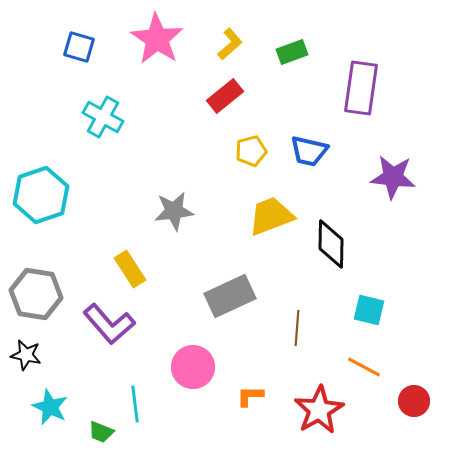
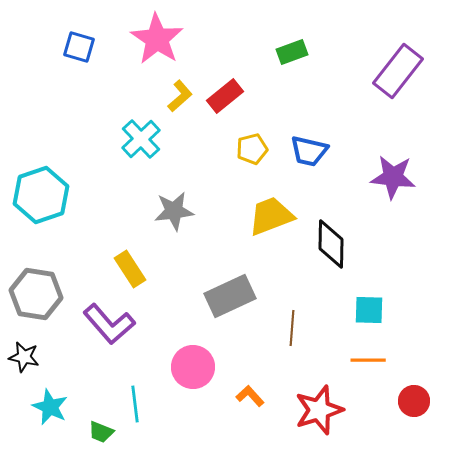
yellow L-shape: moved 50 px left, 52 px down
purple rectangle: moved 37 px right, 17 px up; rotated 30 degrees clockwise
cyan cross: moved 38 px right, 22 px down; rotated 18 degrees clockwise
yellow pentagon: moved 1 px right, 2 px up
cyan square: rotated 12 degrees counterclockwise
brown line: moved 5 px left
black star: moved 2 px left, 2 px down
orange line: moved 4 px right, 7 px up; rotated 28 degrees counterclockwise
orange L-shape: rotated 48 degrees clockwise
red star: rotated 12 degrees clockwise
